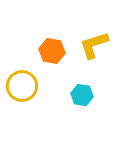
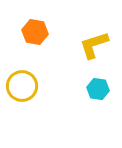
orange hexagon: moved 17 px left, 19 px up
cyan hexagon: moved 16 px right, 6 px up
